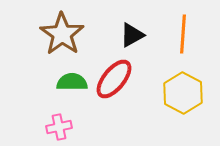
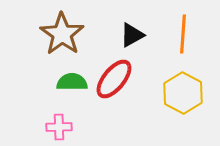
pink cross: rotated 10 degrees clockwise
